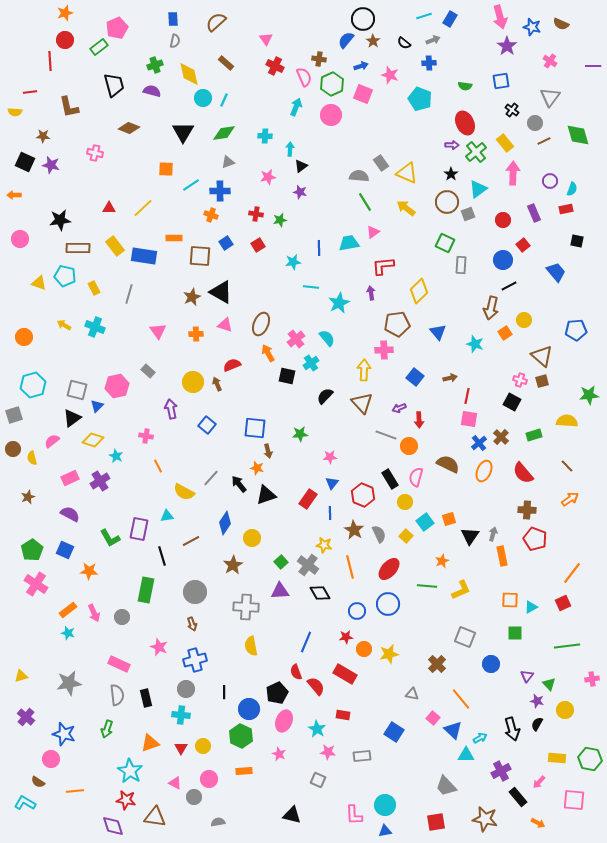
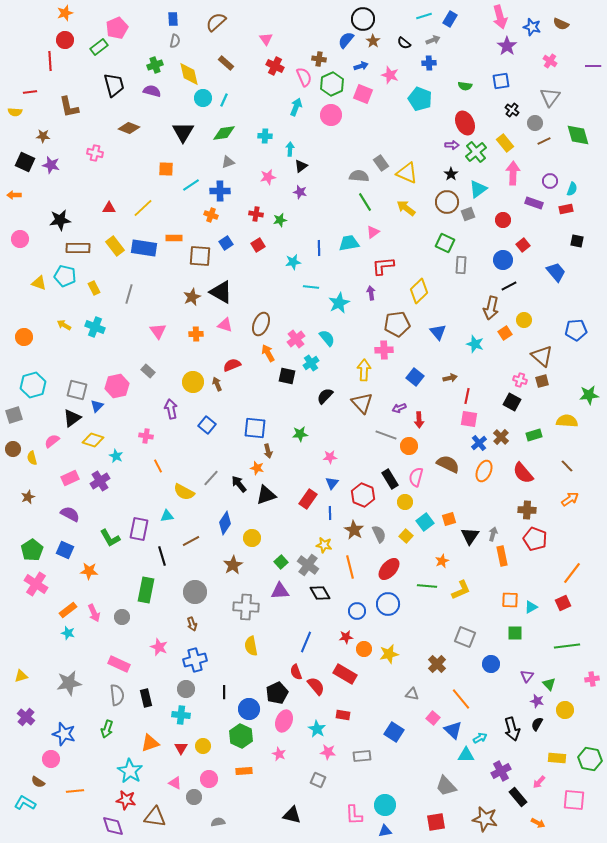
purple rectangle at (534, 213): moved 10 px up; rotated 48 degrees counterclockwise
blue rectangle at (144, 256): moved 8 px up
